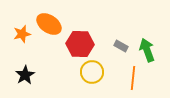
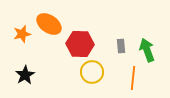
gray rectangle: rotated 56 degrees clockwise
